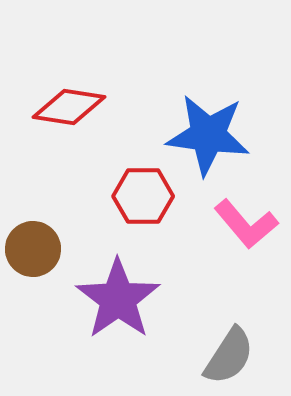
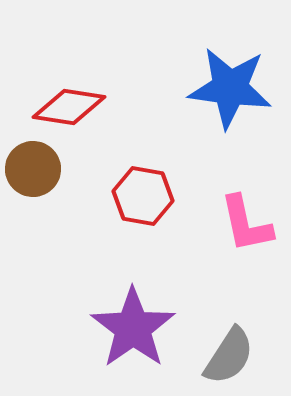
blue star: moved 22 px right, 47 px up
red hexagon: rotated 10 degrees clockwise
pink L-shape: rotated 28 degrees clockwise
brown circle: moved 80 px up
purple star: moved 15 px right, 29 px down
